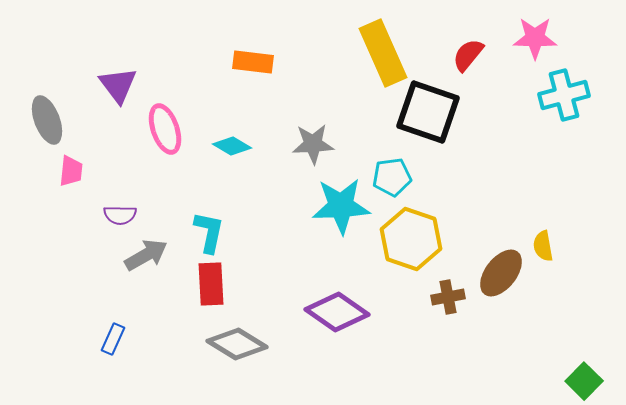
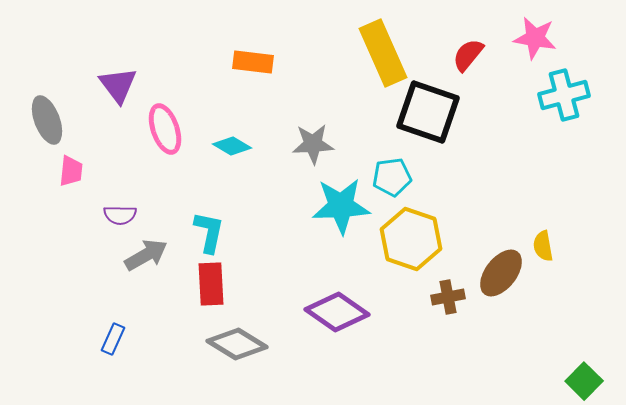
pink star: rotated 9 degrees clockwise
